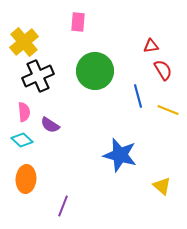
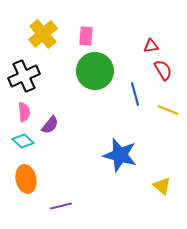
pink rectangle: moved 8 px right, 14 px down
yellow cross: moved 19 px right, 8 px up
black cross: moved 14 px left
blue line: moved 3 px left, 2 px up
purple semicircle: rotated 84 degrees counterclockwise
cyan diamond: moved 1 px right, 1 px down
orange ellipse: rotated 16 degrees counterclockwise
purple line: moved 2 px left; rotated 55 degrees clockwise
